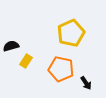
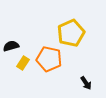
yellow rectangle: moved 3 px left, 2 px down
orange pentagon: moved 12 px left, 10 px up
